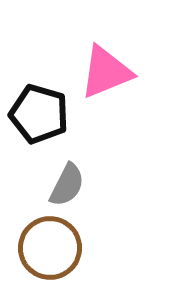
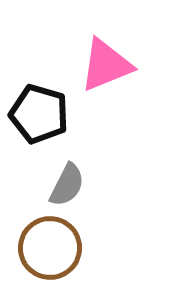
pink triangle: moved 7 px up
